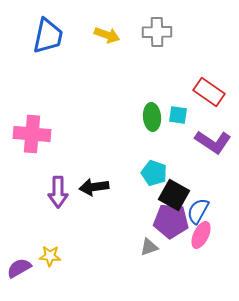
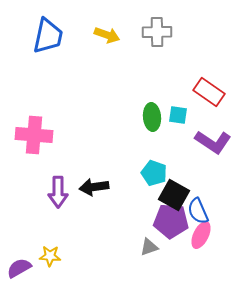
pink cross: moved 2 px right, 1 px down
blue semicircle: rotated 52 degrees counterclockwise
